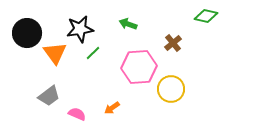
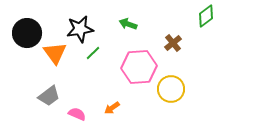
green diamond: rotated 50 degrees counterclockwise
